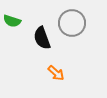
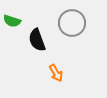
black semicircle: moved 5 px left, 2 px down
orange arrow: rotated 18 degrees clockwise
